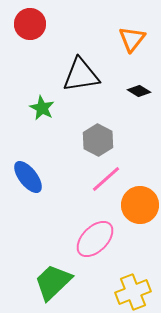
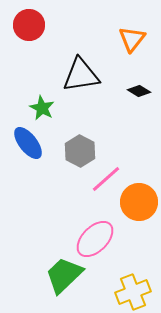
red circle: moved 1 px left, 1 px down
gray hexagon: moved 18 px left, 11 px down
blue ellipse: moved 34 px up
orange circle: moved 1 px left, 3 px up
green trapezoid: moved 11 px right, 7 px up
